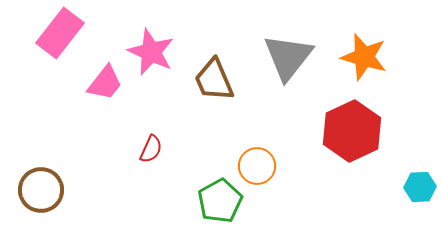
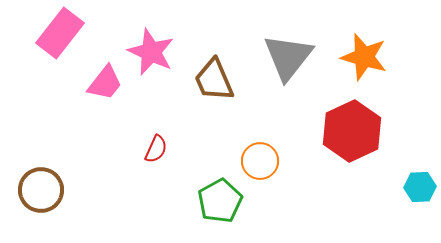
red semicircle: moved 5 px right
orange circle: moved 3 px right, 5 px up
